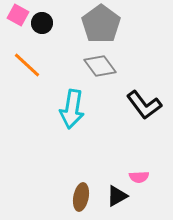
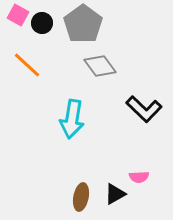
gray pentagon: moved 18 px left
black L-shape: moved 4 px down; rotated 9 degrees counterclockwise
cyan arrow: moved 10 px down
black triangle: moved 2 px left, 2 px up
